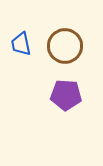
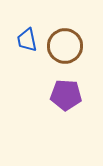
blue trapezoid: moved 6 px right, 4 px up
